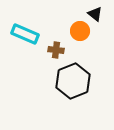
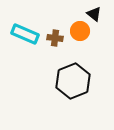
black triangle: moved 1 px left
brown cross: moved 1 px left, 12 px up
